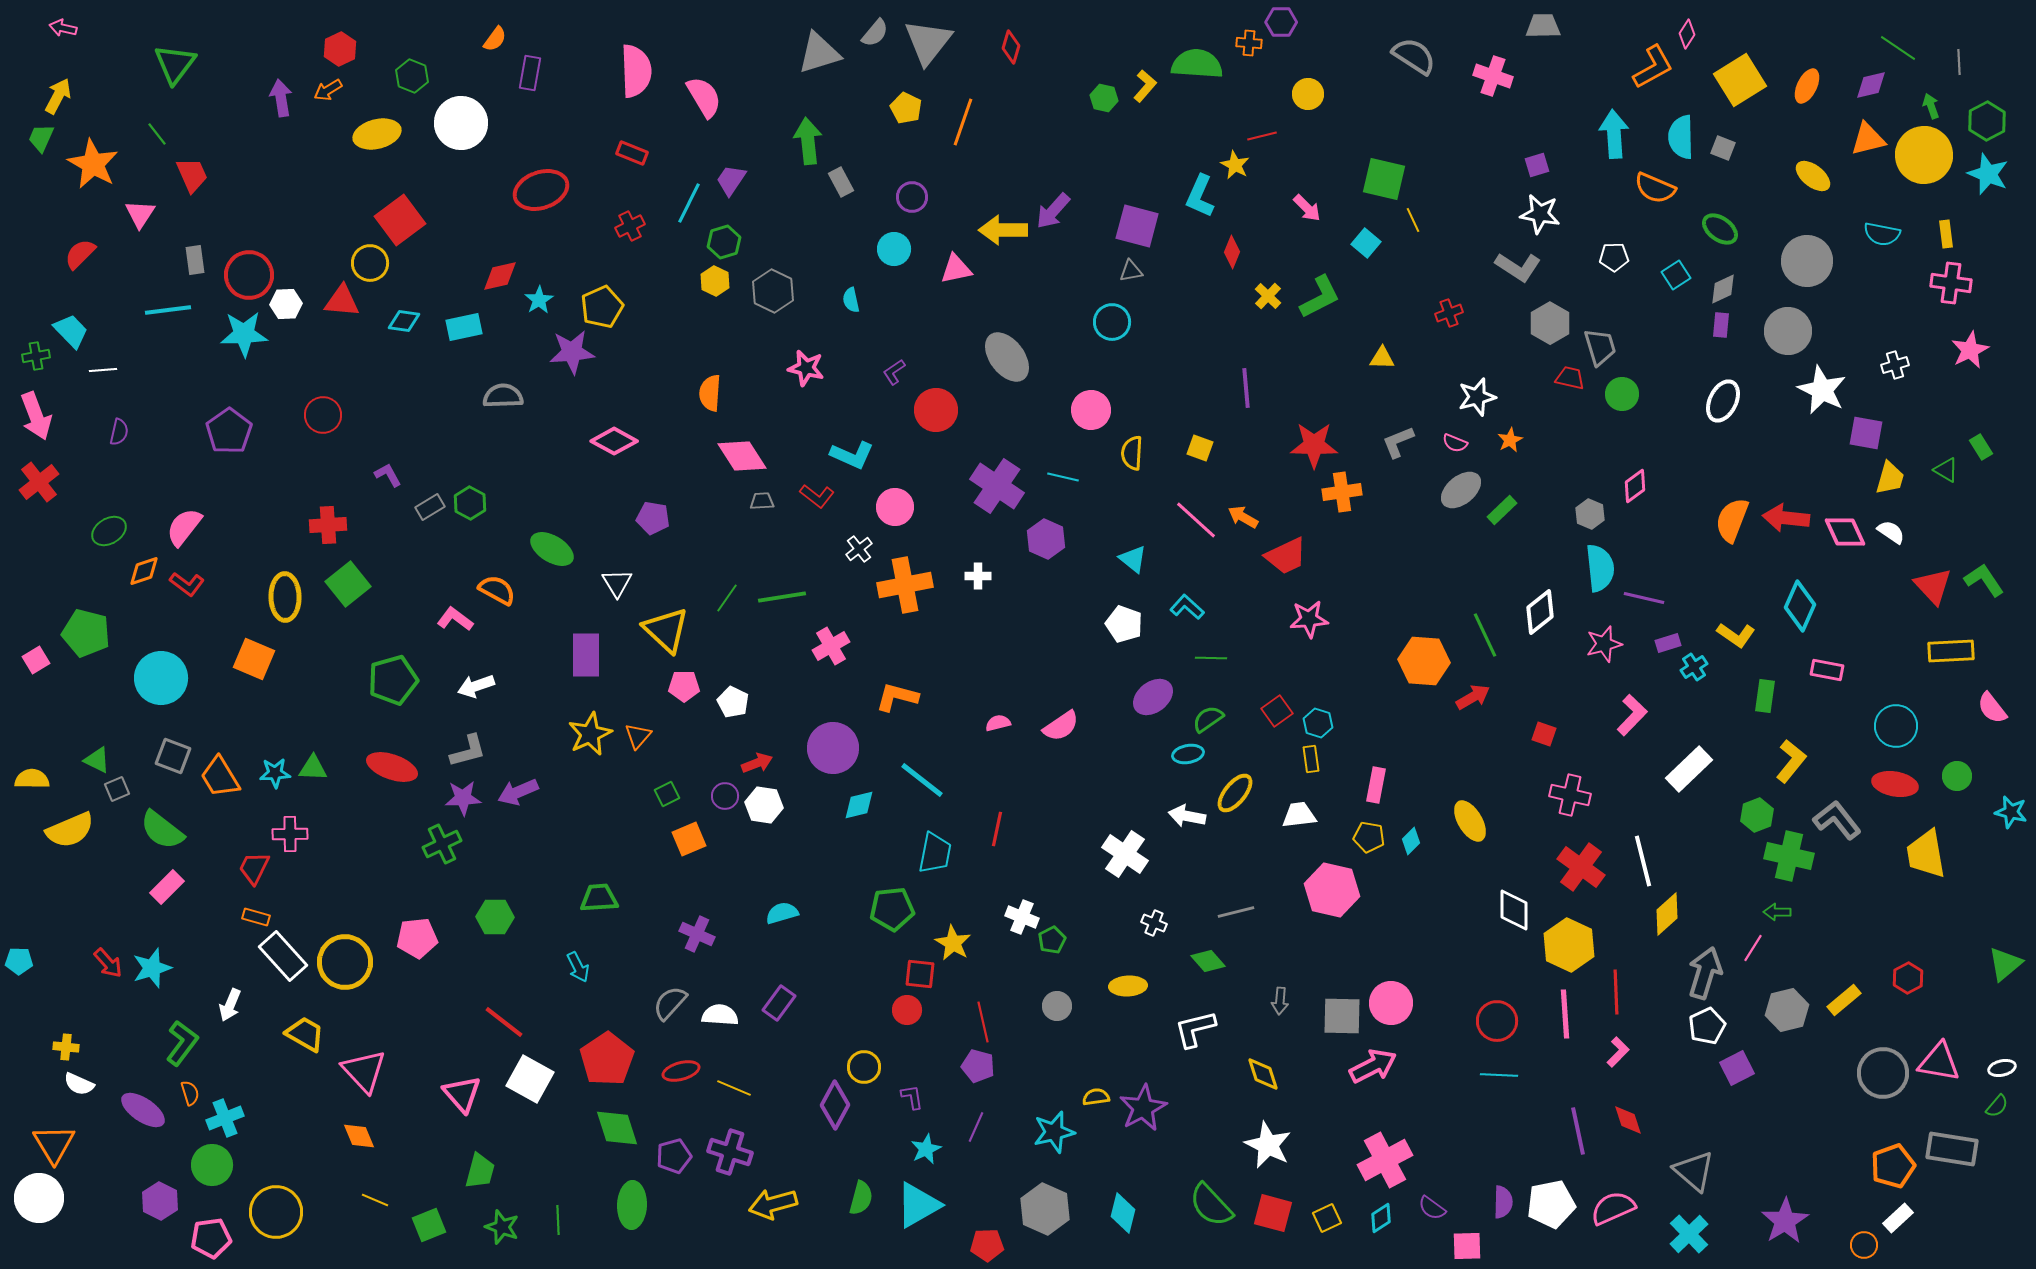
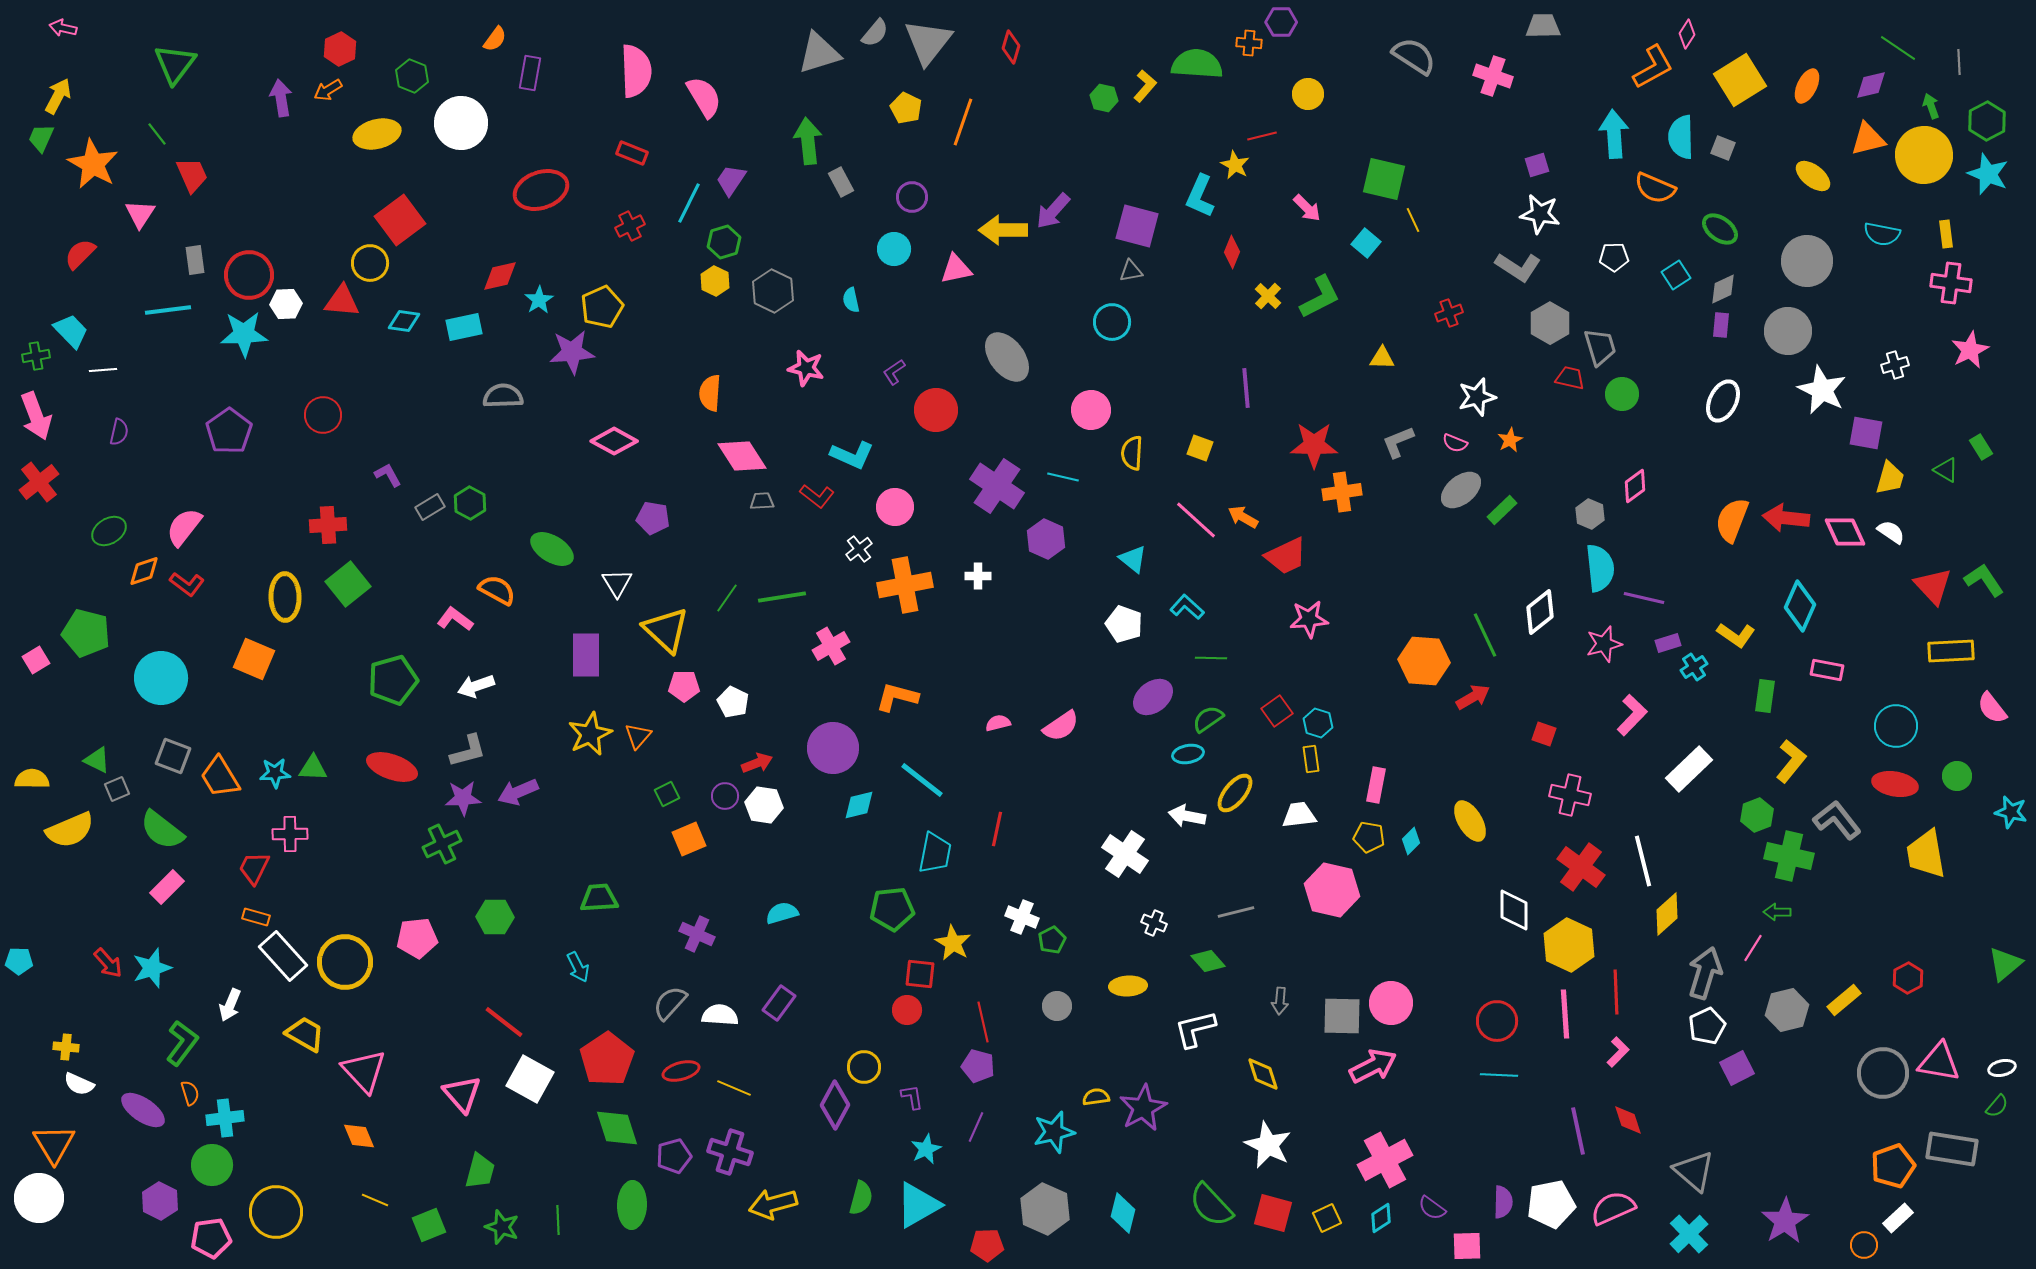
cyan cross at (225, 1118): rotated 15 degrees clockwise
